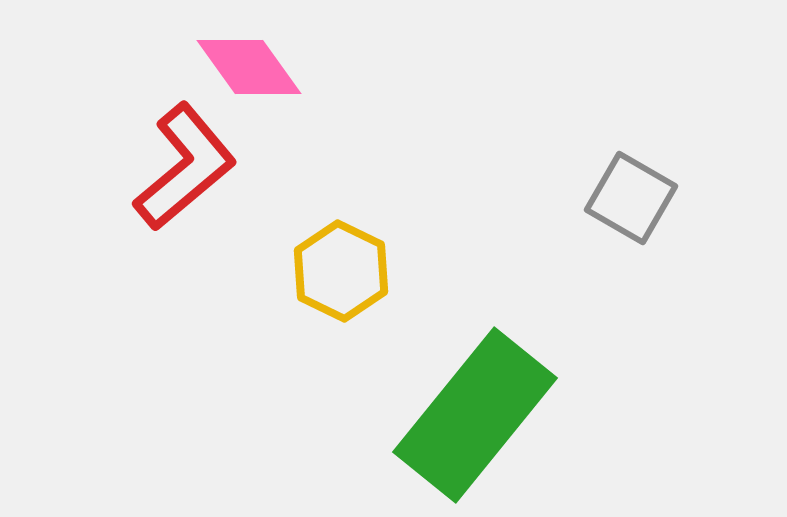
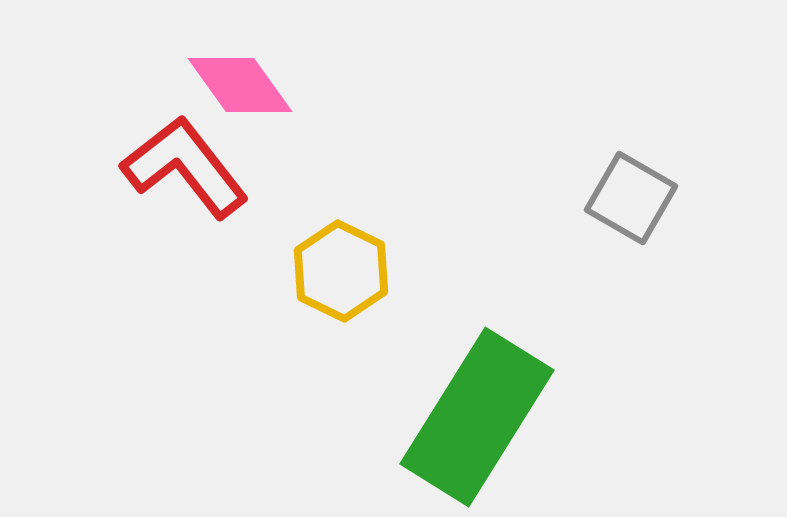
pink diamond: moved 9 px left, 18 px down
red L-shape: rotated 88 degrees counterclockwise
green rectangle: moved 2 px right, 2 px down; rotated 7 degrees counterclockwise
